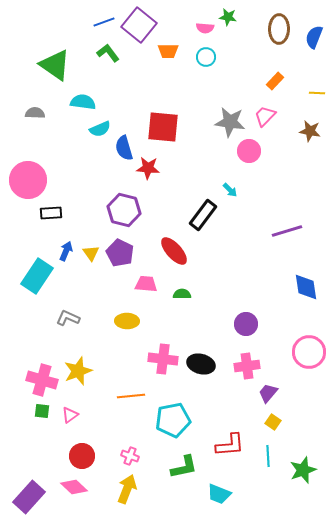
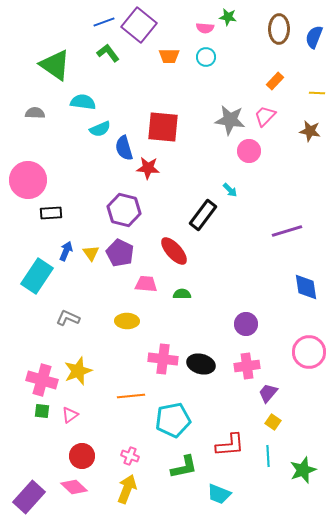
orange trapezoid at (168, 51): moved 1 px right, 5 px down
gray star at (230, 122): moved 2 px up
